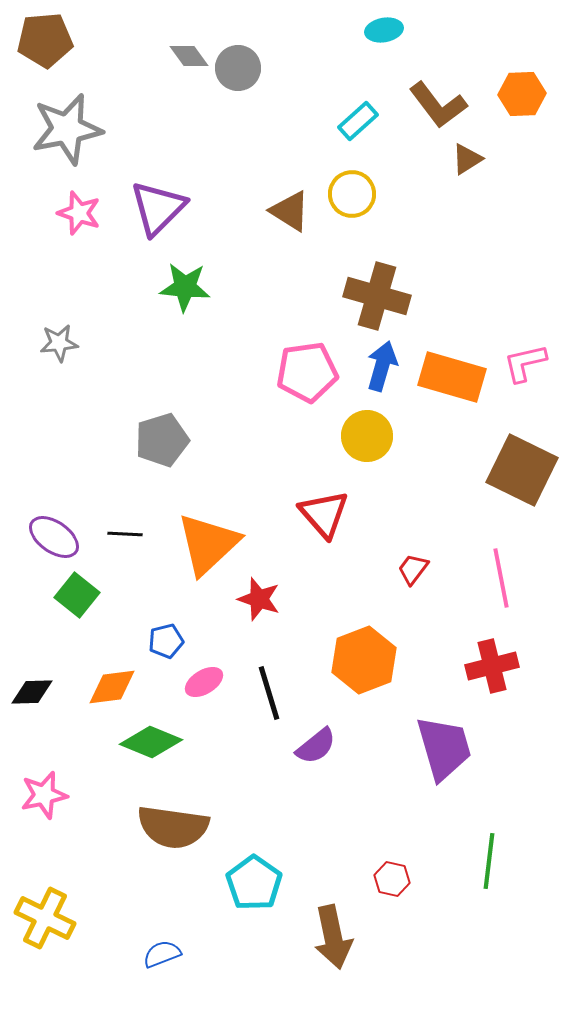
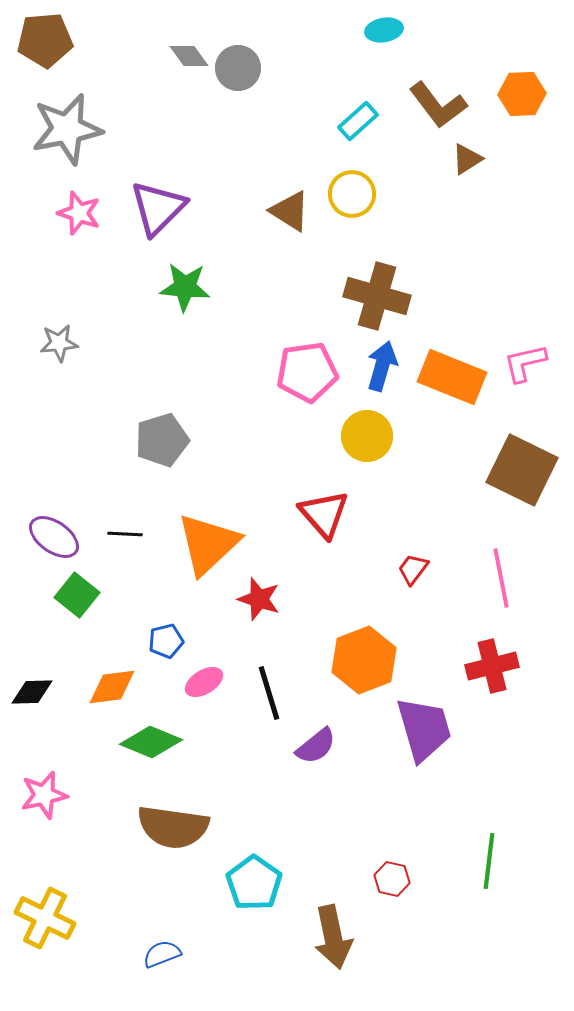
orange rectangle at (452, 377): rotated 6 degrees clockwise
purple trapezoid at (444, 748): moved 20 px left, 19 px up
